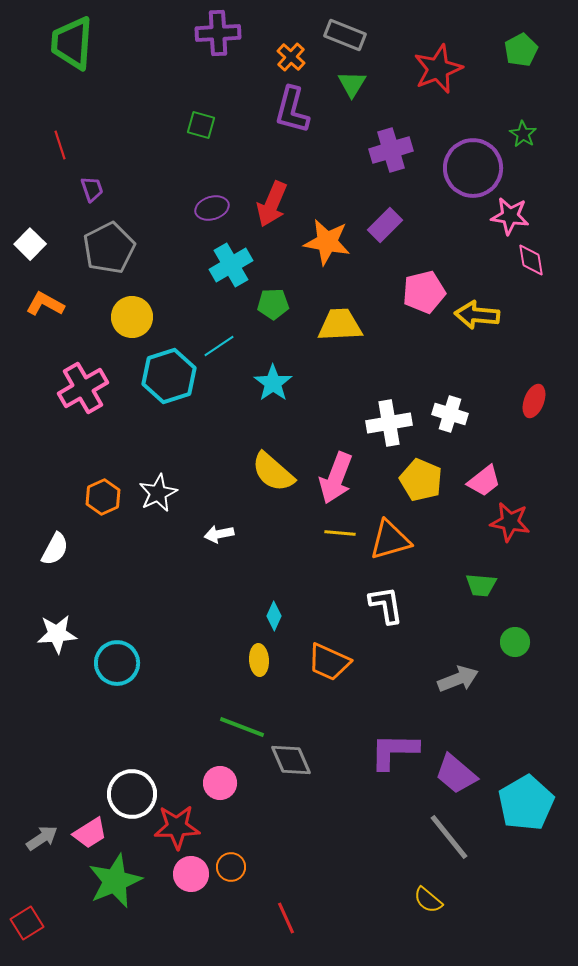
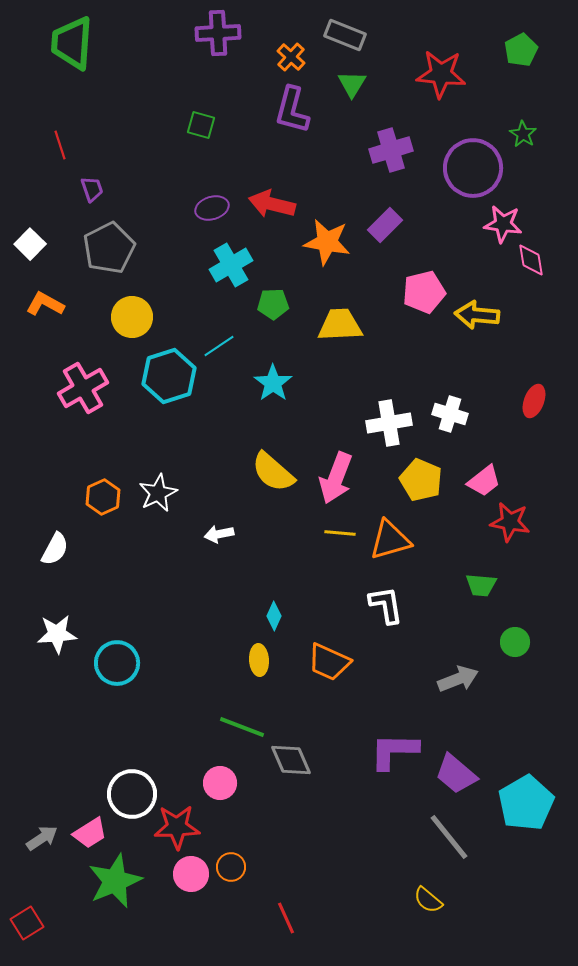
red star at (438, 69): moved 3 px right, 5 px down; rotated 27 degrees clockwise
red arrow at (272, 204): rotated 81 degrees clockwise
pink star at (510, 216): moved 7 px left, 8 px down
